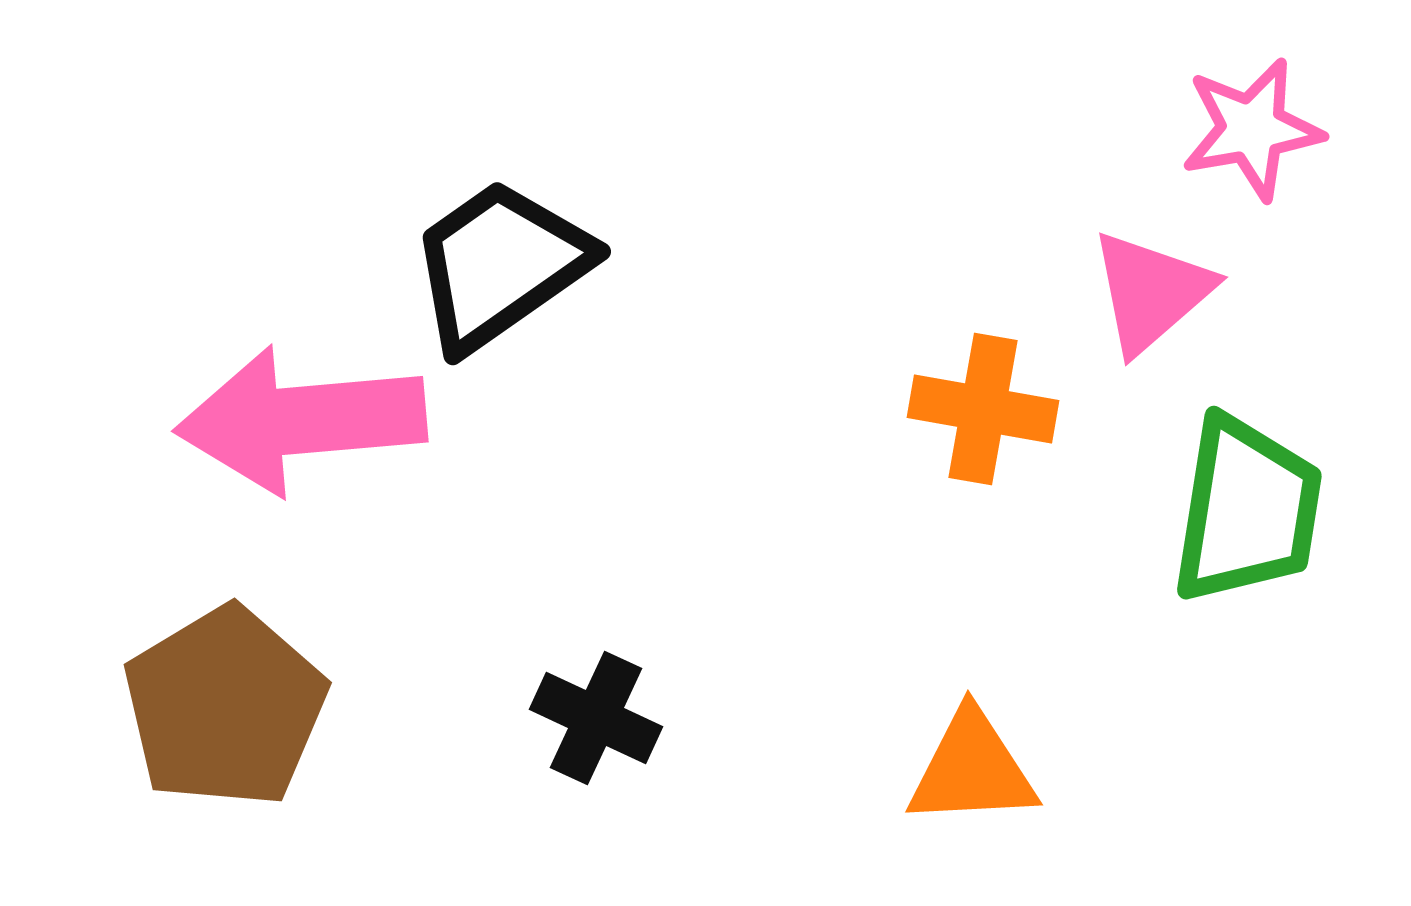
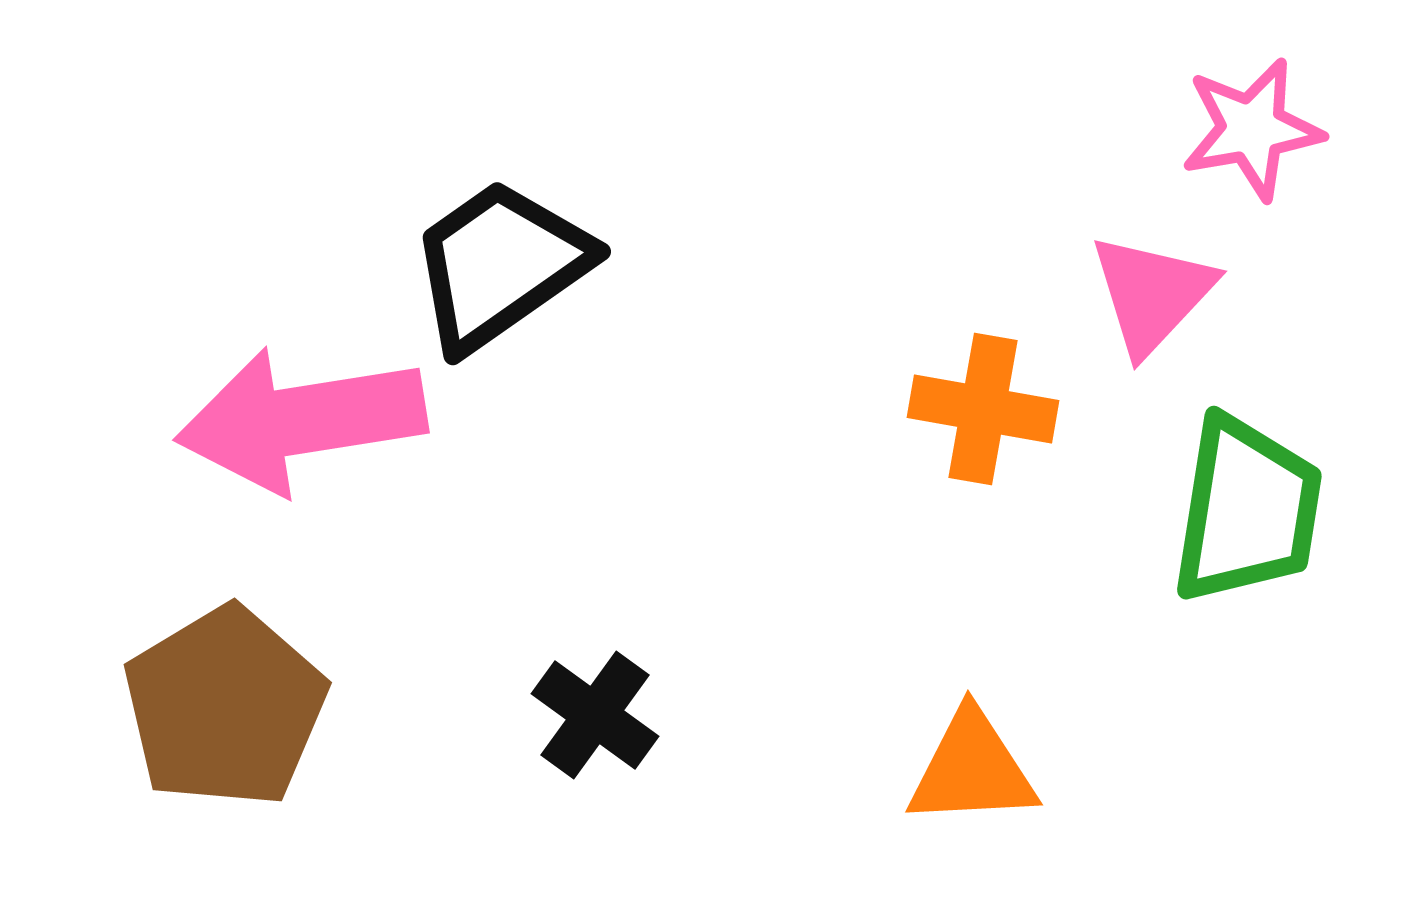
pink triangle: moved 1 px right, 2 px down; rotated 6 degrees counterclockwise
pink arrow: rotated 4 degrees counterclockwise
black cross: moved 1 px left, 3 px up; rotated 11 degrees clockwise
